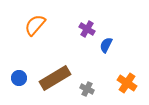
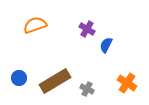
orange semicircle: rotated 30 degrees clockwise
brown rectangle: moved 3 px down
